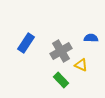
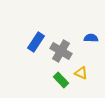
blue rectangle: moved 10 px right, 1 px up
gray cross: rotated 30 degrees counterclockwise
yellow triangle: moved 8 px down
